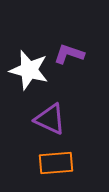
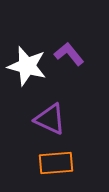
purple L-shape: rotated 32 degrees clockwise
white star: moved 2 px left, 4 px up
